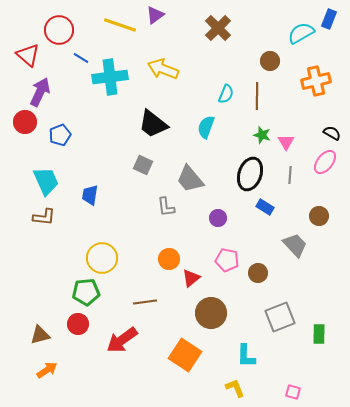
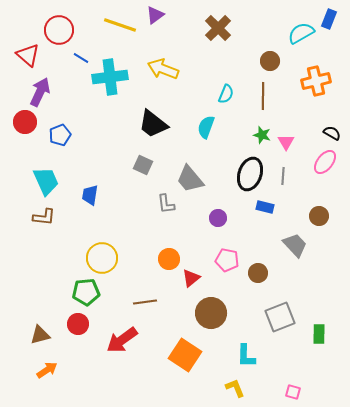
brown line at (257, 96): moved 6 px right
gray line at (290, 175): moved 7 px left, 1 px down
gray L-shape at (166, 207): moved 3 px up
blue rectangle at (265, 207): rotated 18 degrees counterclockwise
